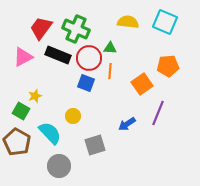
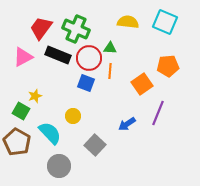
gray square: rotated 30 degrees counterclockwise
